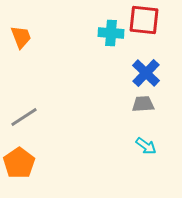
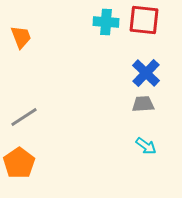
cyan cross: moved 5 px left, 11 px up
